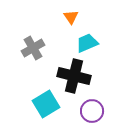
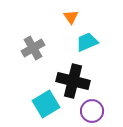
cyan trapezoid: moved 1 px up
black cross: moved 1 px left, 5 px down
